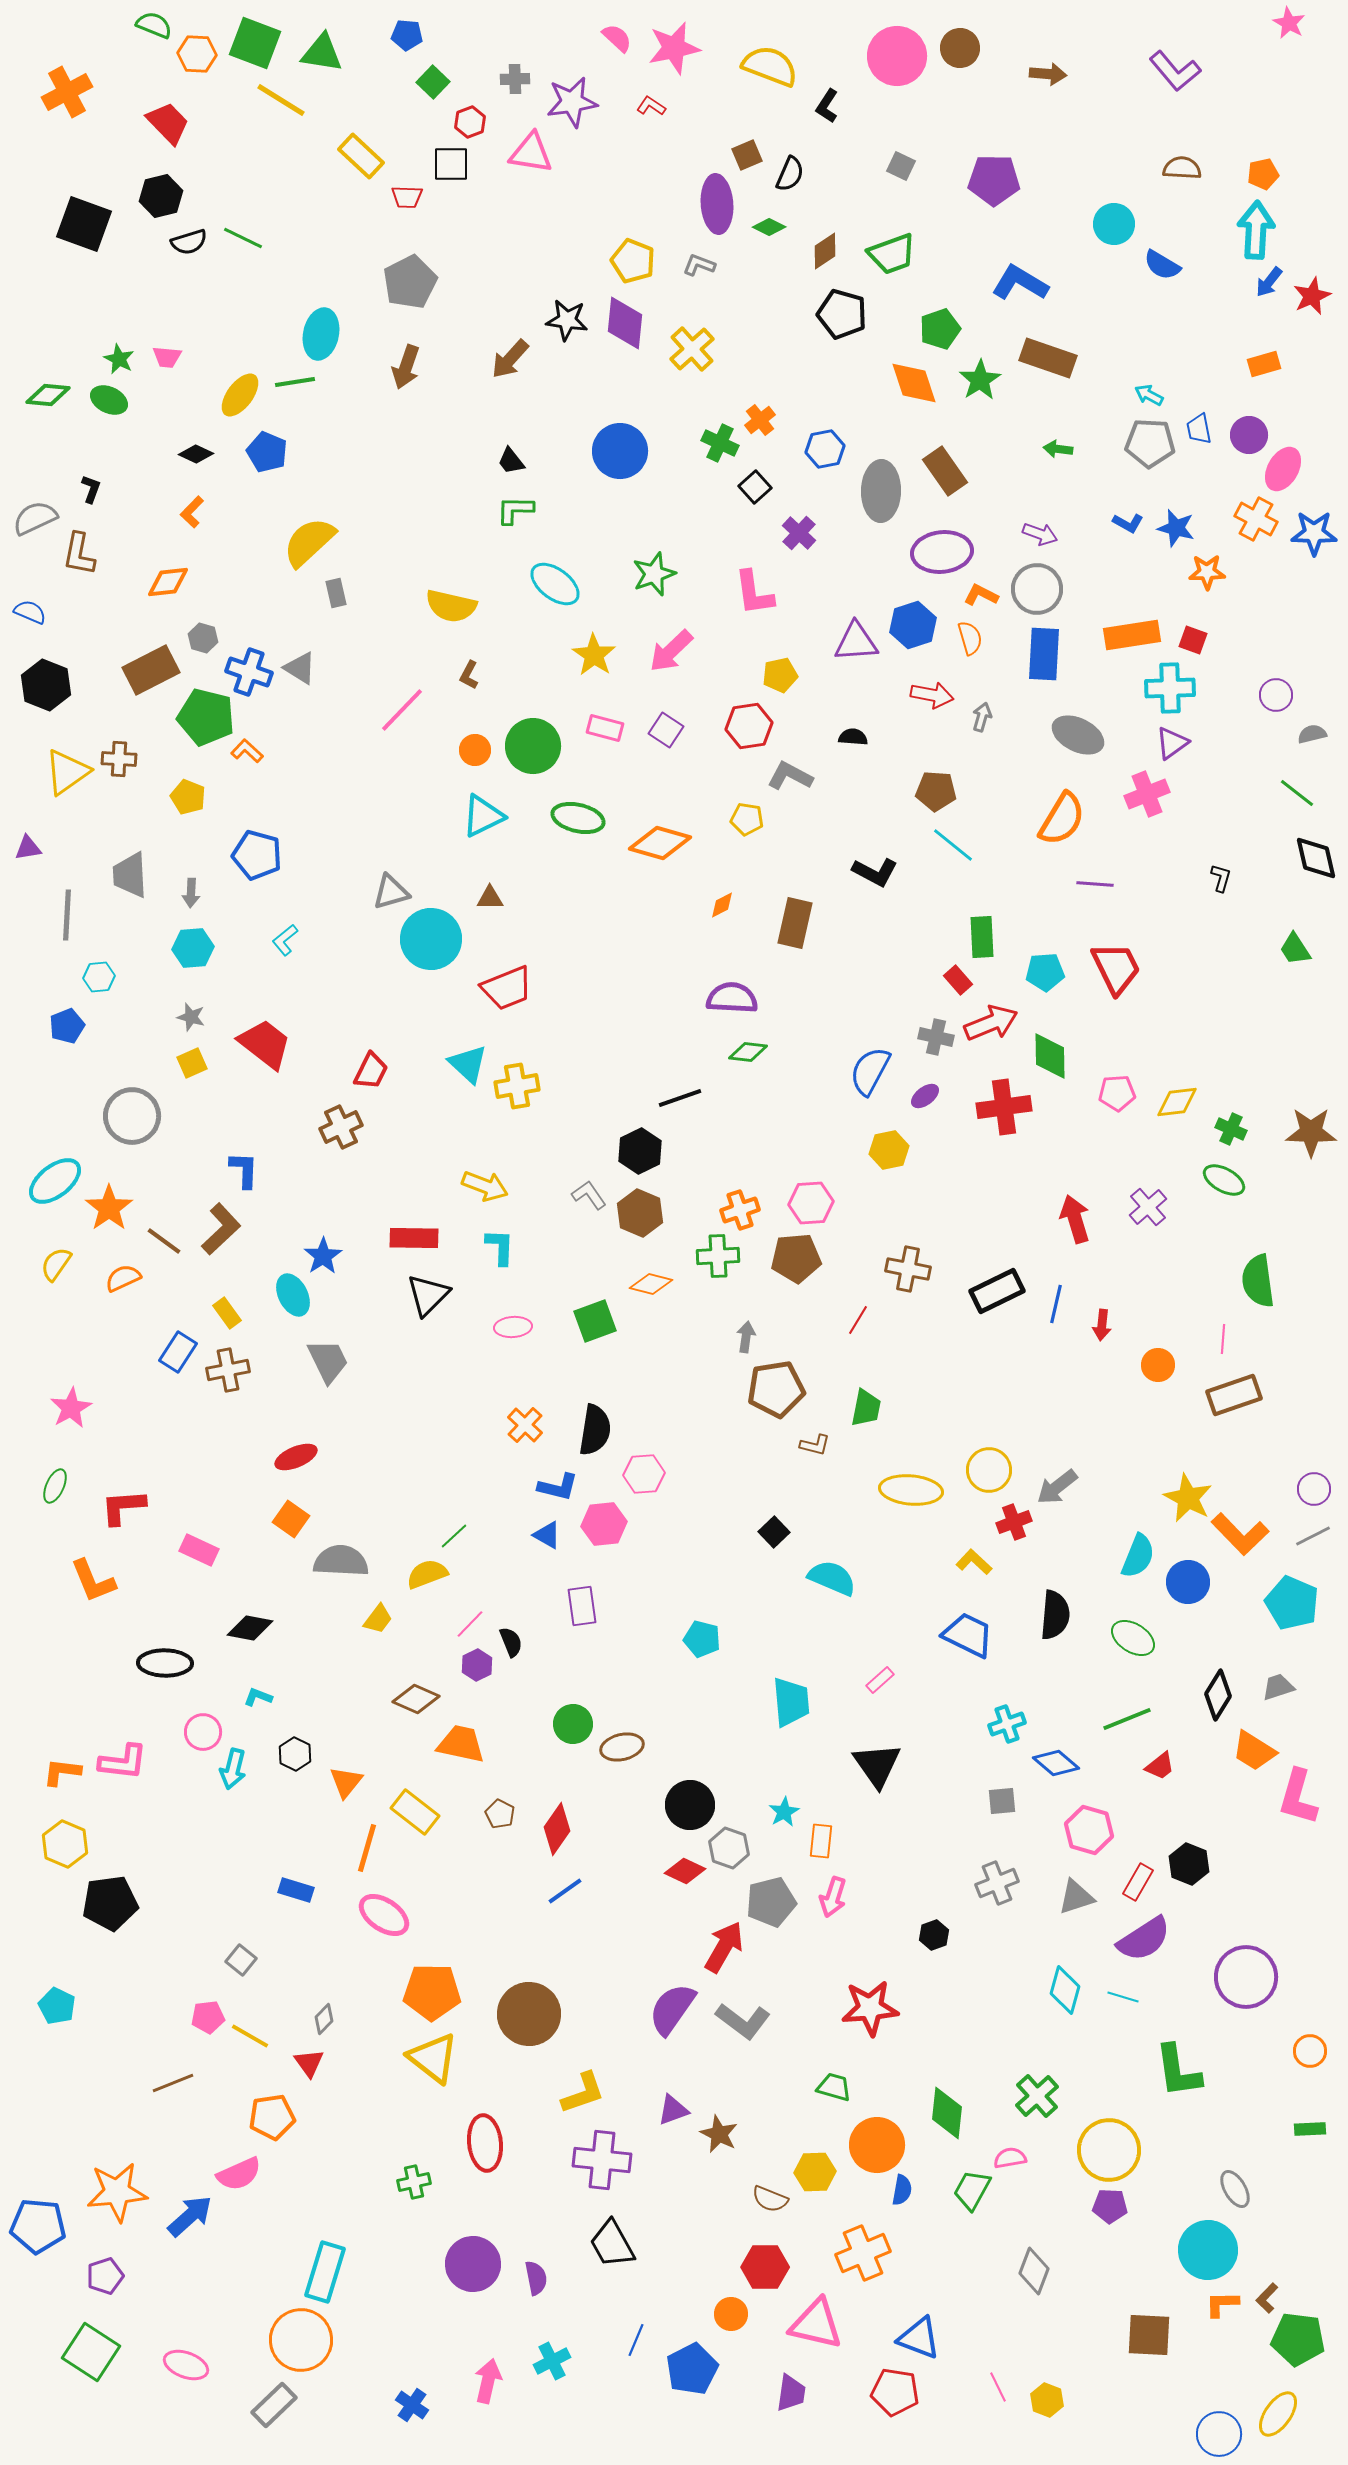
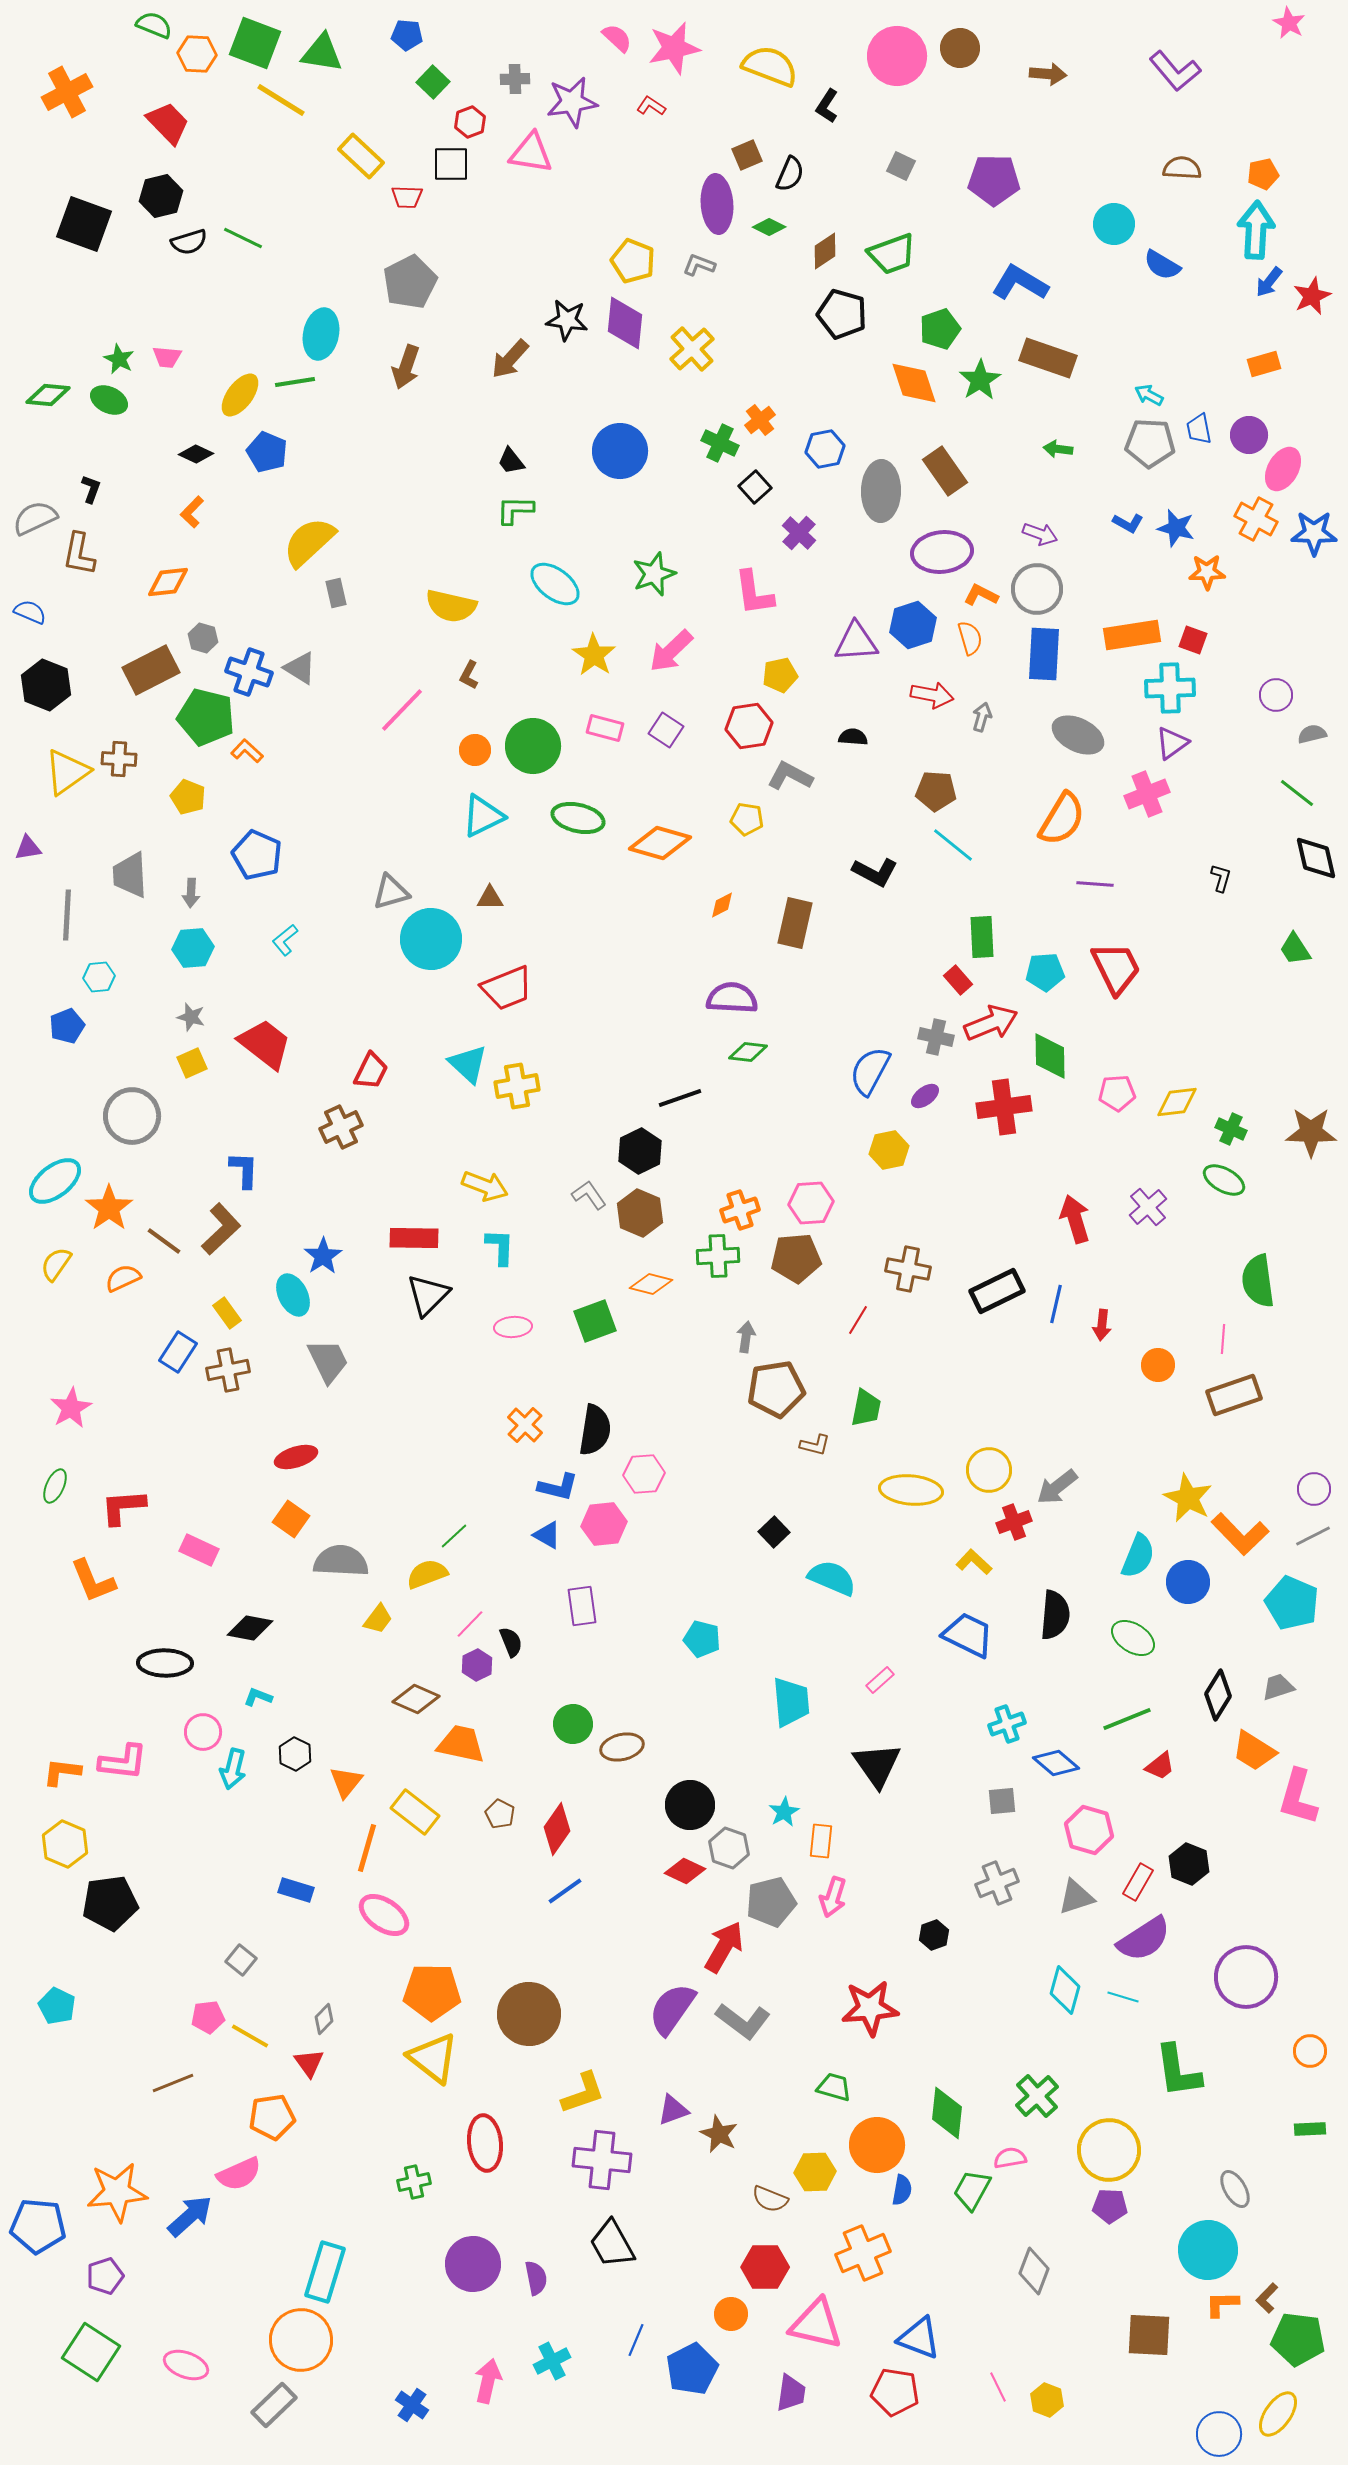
blue pentagon at (257, 855): rotated 9 degrees clockwise
red ellipse at (296, 1457): rotated 6 degrees clockwise
